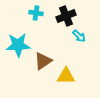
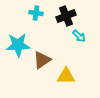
brown triangle: moved 1 px left, 1 px up
